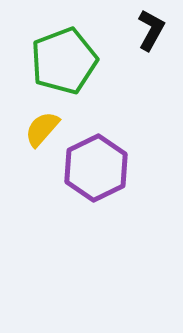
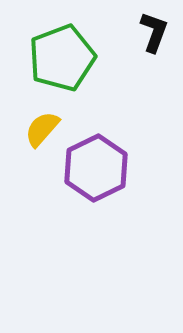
black L-shape: moved 3 px right, 2 px down; rotated 9 degrees counterclockwise
green pentagon: moved 2 px left, 3 px up
